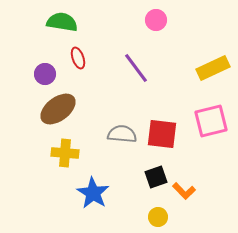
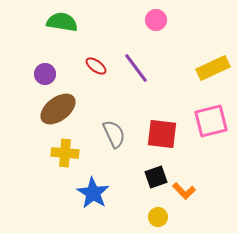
red ellipse: moved 18 px right, 8 px down; rotated 35 degrees counterclockwise
gray semicircle: moved 8 px left; rotated 60 degrees clockwise
